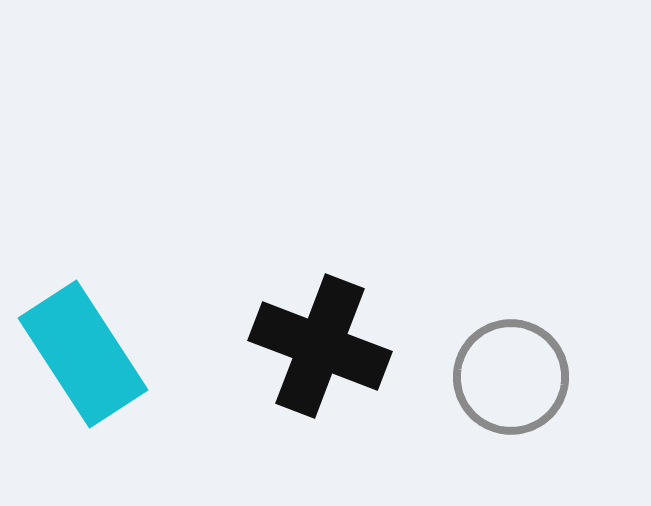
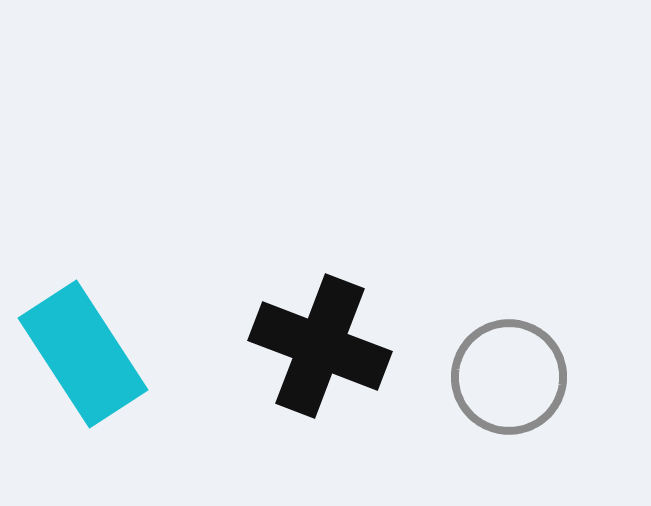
gray circle: moved 2 px left
